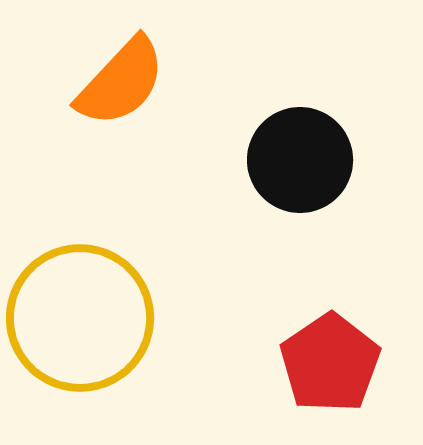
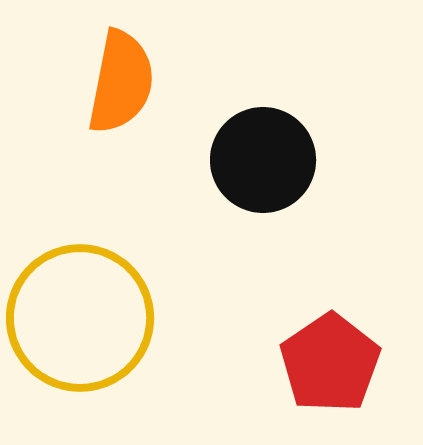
orange semicircle: rotated 32 degrees counterclockwise
black circle: moved 37 px left
